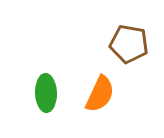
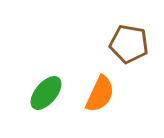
green ellipse: rotated 42 degrees clockwise
